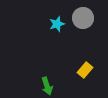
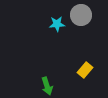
gray circle: moved 2 px left, 3 px up
cyan star: rotated 14 degrees clockwise
